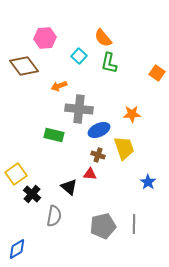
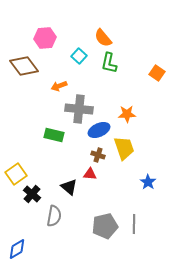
orange star: moved 5 px left
gray pentagon: moved 2 px right
